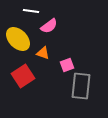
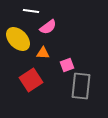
pink semicircle: moved 1 px left, 1 px down
orange triangle: rotated 16 degrees counterclockwise
red square: moved 8 px right, 4 px down
